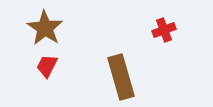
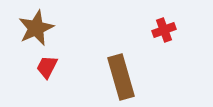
brown star: moved 9 px left; rotated 15 degrees clockwise
red trapezoid: moved 1 px down
